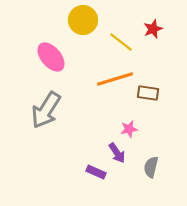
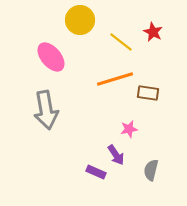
yellow circle: moved 3 px left
red star: moved 3 px down; rotated 24 degrees counterclockwise
gray arrow: rotated 42 degrees counterclockwise
purple arrow: moved 1 px left, 2 px down
gray semicircle: moved 3 px down
